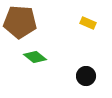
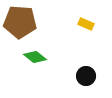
yellow rectangle: moved 2 px left, 1 px down
